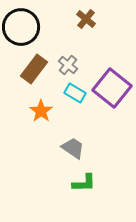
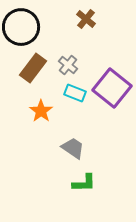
brown rectangle: moved 1 px left, 1 px up
cyan rectangle: rotated 10 degrees counterclockwise
